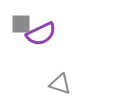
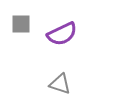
purple semicircle: moved 21 px right
